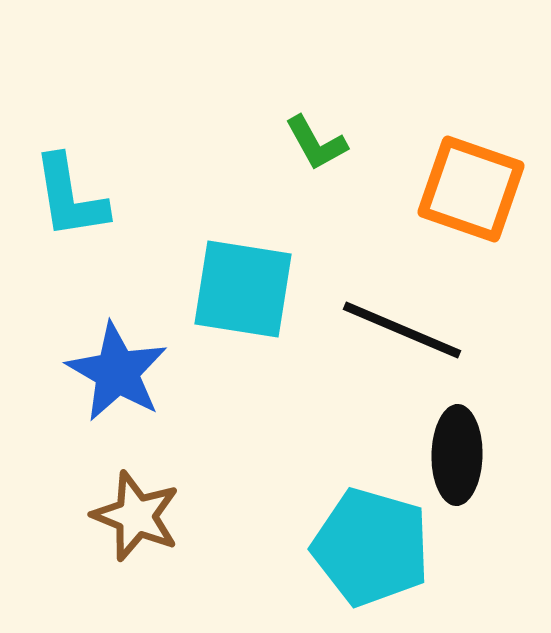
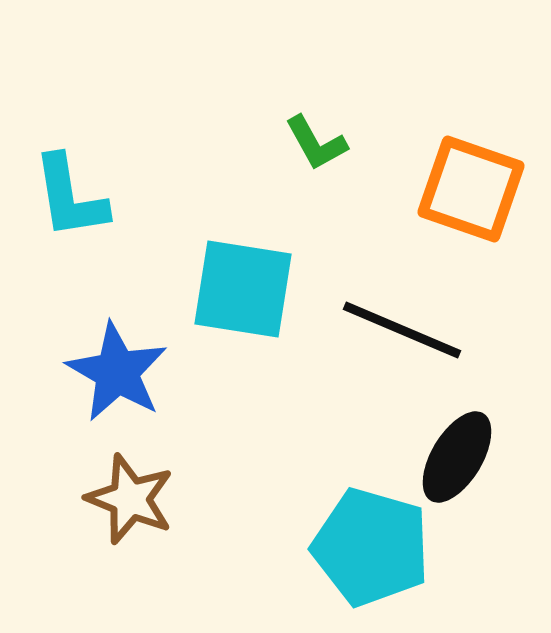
black ellipse: moved 2 px down; rotated 30 degrees clockwise
brown star: moved 6 px left, 17 px up
